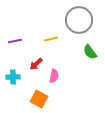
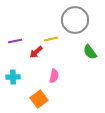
gray circle: moved 4 px left
red arrow: moved 12 px up
orange square: rotated 24 degrees clockwise
